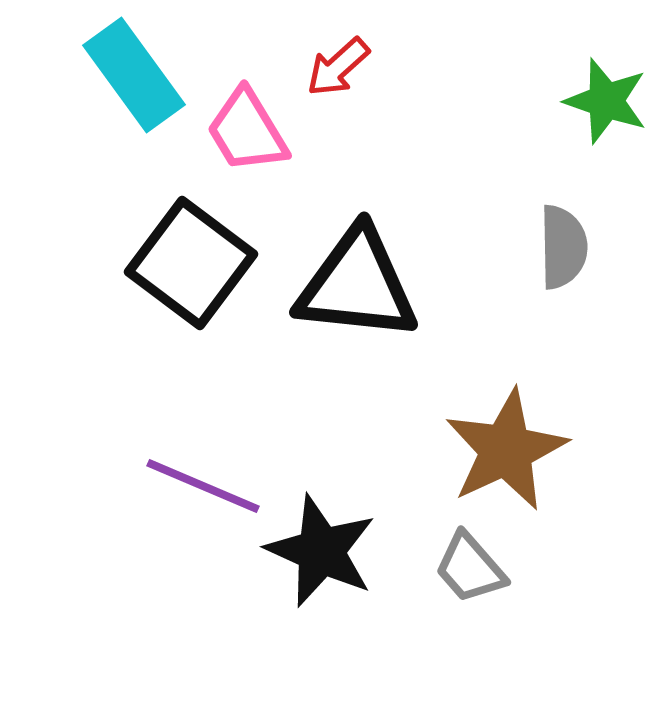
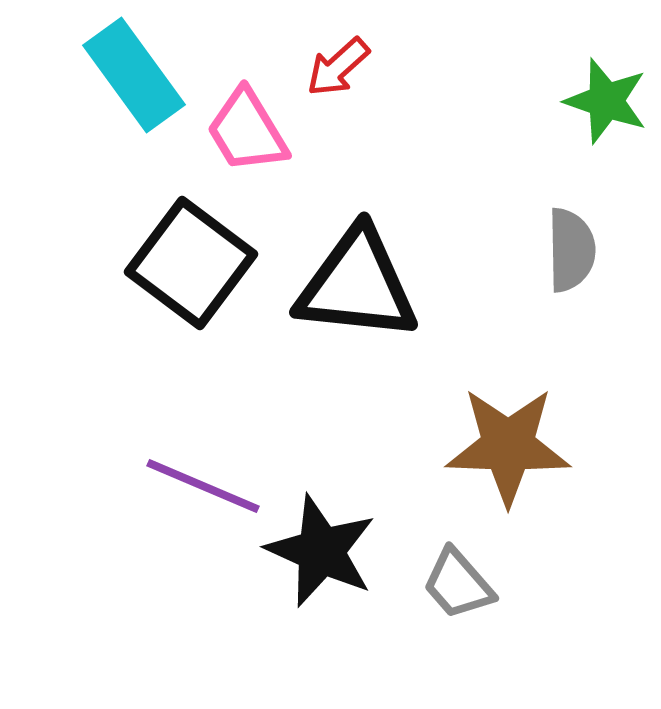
gray semicircle: moved 8 px right, 3 px down
brown star: moved 2 px right, 4 px up; rotated 27 degrees clockwise
gray trapezoid: moved 12 px left, 16 px down
